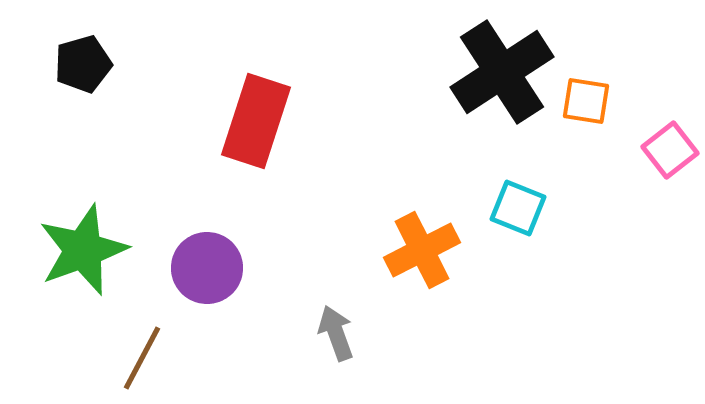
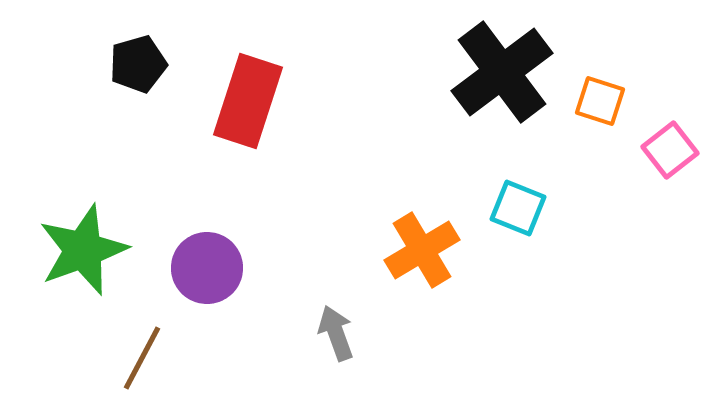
black pentagon: moved 55 px right
black cross: rotated 4 degrees counterclockwise
orange square: moved 14 px right; rotated 9 degrees clockwise
red rectangle: moved 8 px left, 20 px up
orange cross: rotated 4 degrees counterclockwise
